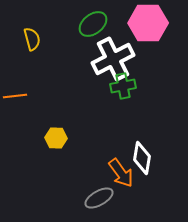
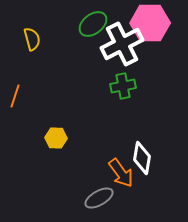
pink hexagon: moved 2 px right
white cross: moved 9 px right, 15 px up
orange line: rotated 65 degrees counterclockwise
